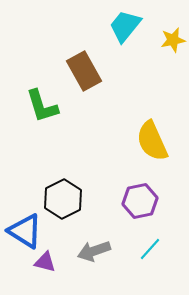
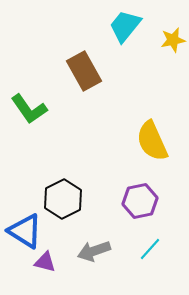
green L-shape: moved 13 px left, 3 px down; rotated 18 degrees counterclockwise
